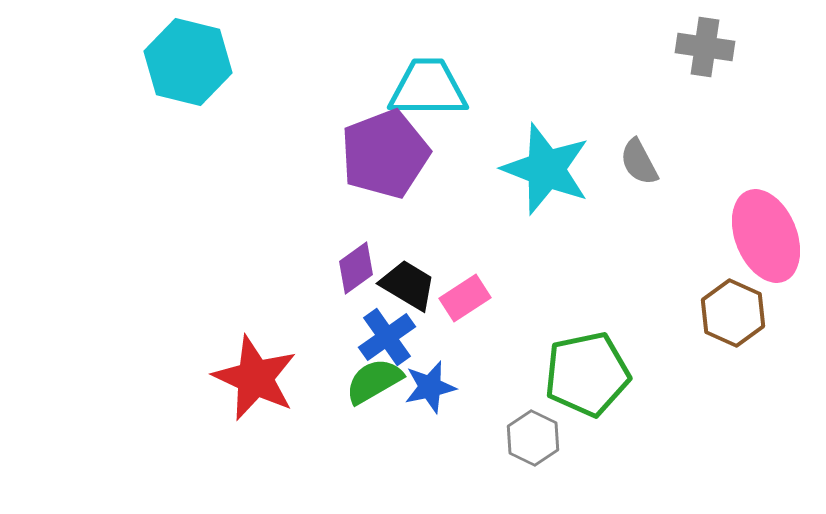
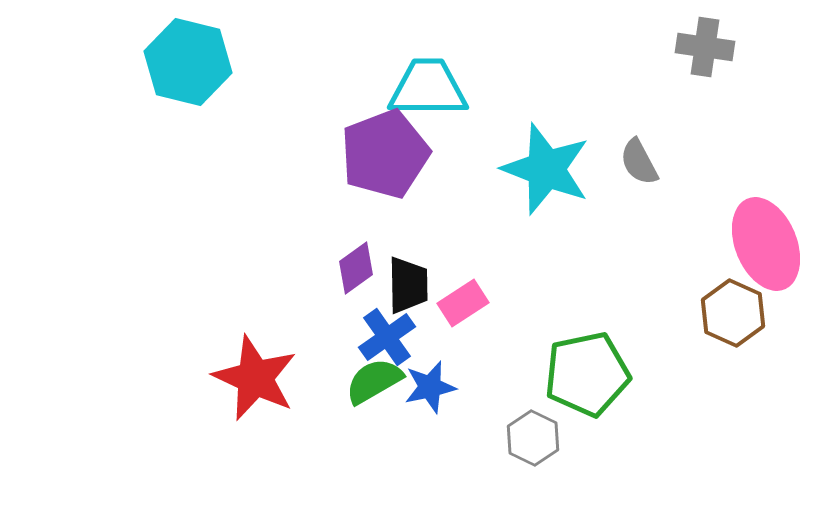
pink ellipse: moved 8 px down
black trapezoid: rotated 58 degrees clockwise
pink rectangle: moved 2 px left, 5 px down
